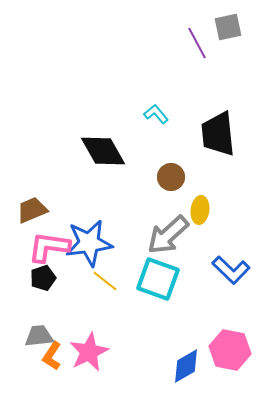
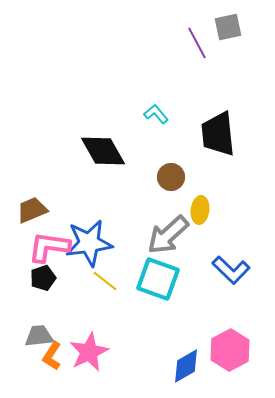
pink hexagon: rotated 21 degrees clockwise
